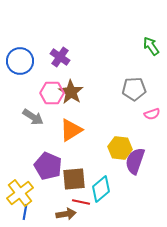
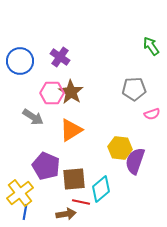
purple pentagon: moved 2 px left
